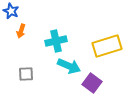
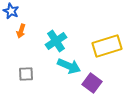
cyan cross: rotated 20 degrees counterclockwise
